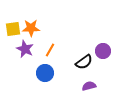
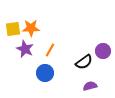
purple semicircle: moved 1 px right
